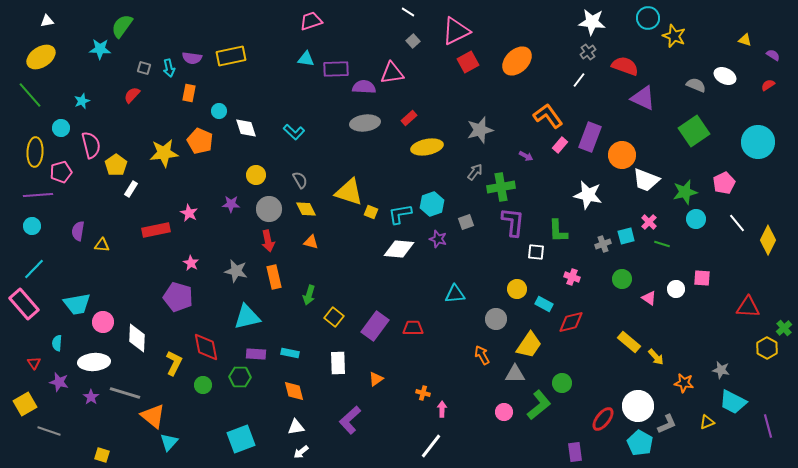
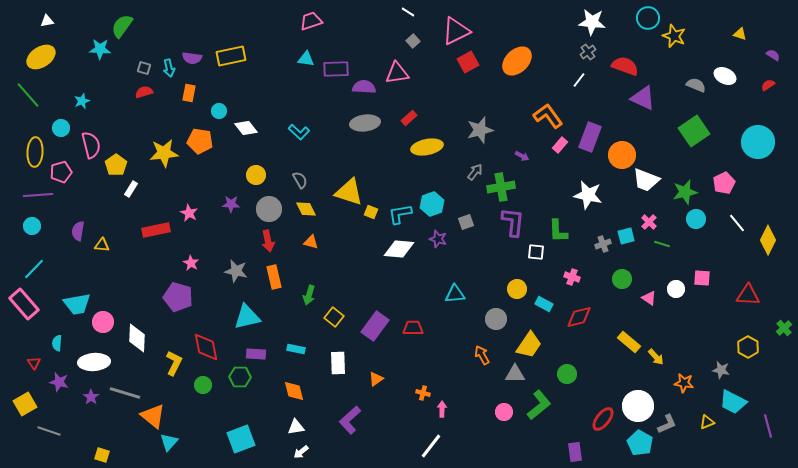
yellow triangle at (745, 40): moved 5 px left, 6 px up
pink triangle at (392, 73): moved 5 px right
green line at (30, 95): moved 2 px left
red semicircle at (132, 95): moved 12 px right, 3 px up; rotated 30 degrees clockwise
white diamond at (246, 128): rotated 20 degrees counterclockwise
cyan L-shape at (294, 132): moved 5 px right
orange pentagon at (200, 141): rotated 15 degrees counterclockwise
purple arrow at (526, 156): moved 4 px left
red triangle at (748, 307): moved 12 px up
red diamond at (571, 322): moved 8 px right, 5 px up
yellow hexagon at (767, 348): moved 19 px left, 1 px up
cyan rectangle at (290, 353): moved 6 px right, 4 px up
green circle at (562, 383): moved 5 px right, 9 px up
